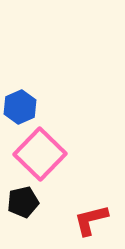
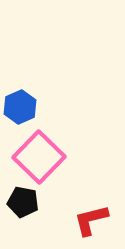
pink square: moved 1 px left, 3 px down
black pentagon: rotated 24 degrees clockwise
